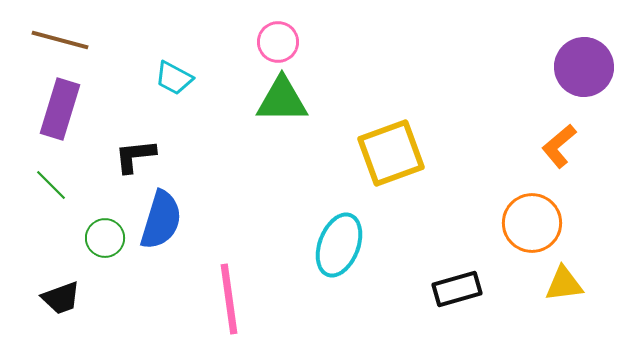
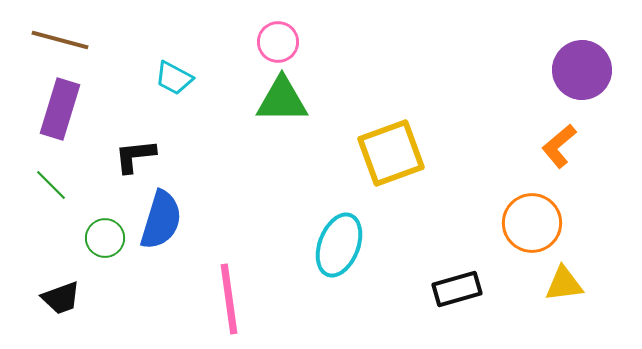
purple circle: moved 2 px left, 3 px down
